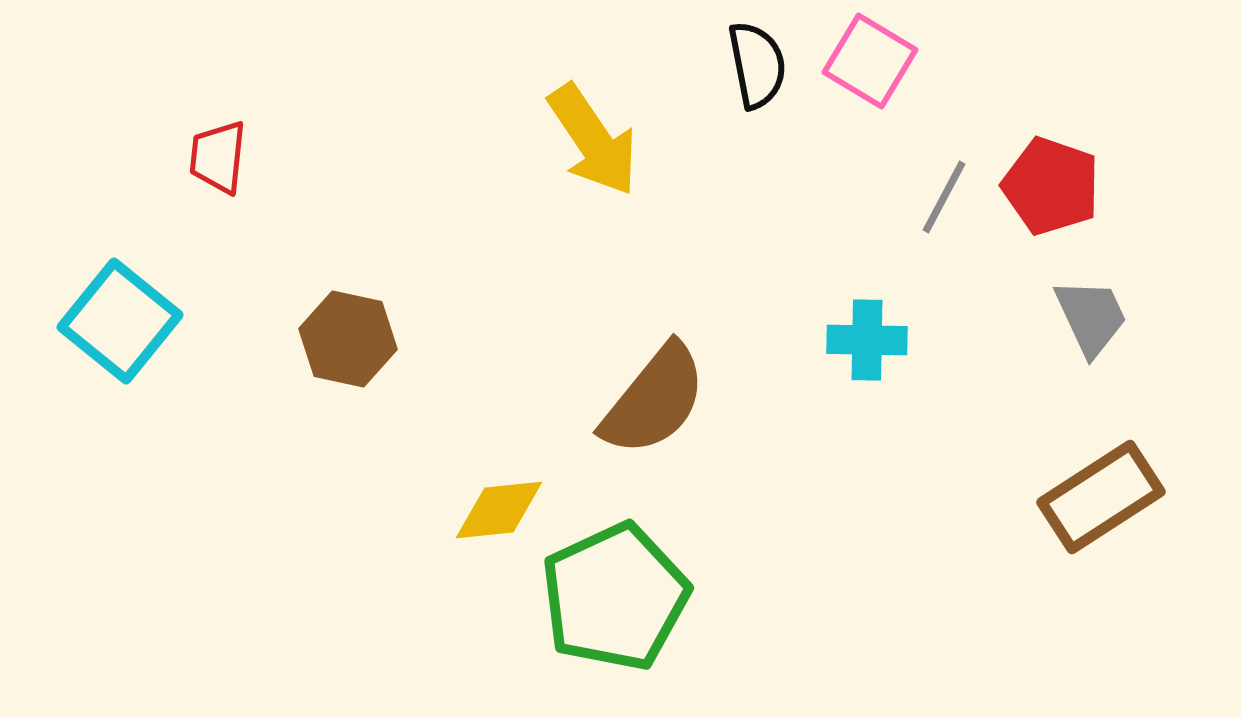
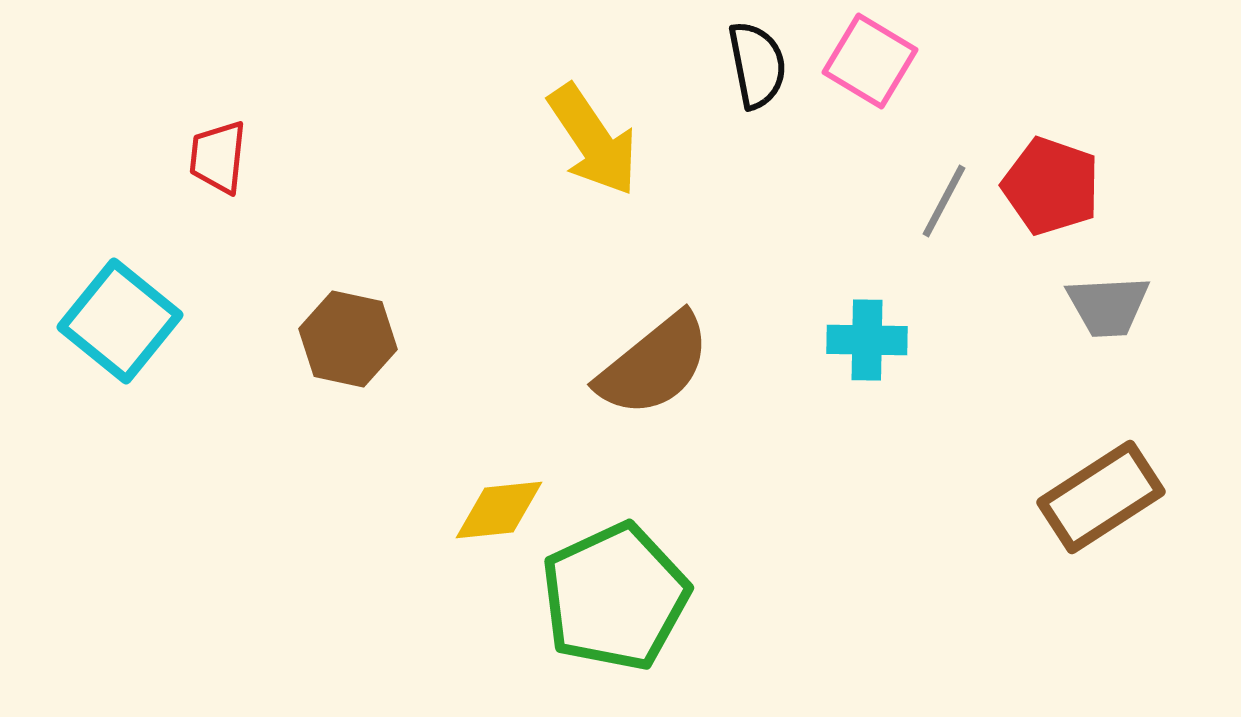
gray line: moved 4 px down
gray trapezoid: moved 17 px right, 11 px up; rotated 112 degrees clockwise
brown semicircle: moved 35 px up; rotated 12 degrees clockwise
